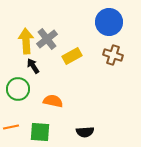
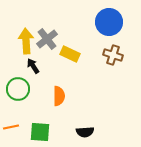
yellow rectangle: moved 2 px left, 2 px up; rotated 54 degrees clockwise
orange semicircle: moved 6 px right, 5 px up; rotated 78 degrees clockwise
